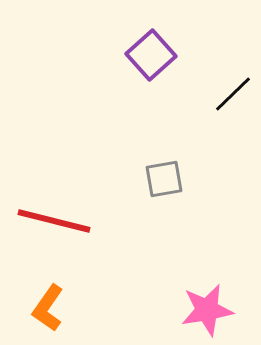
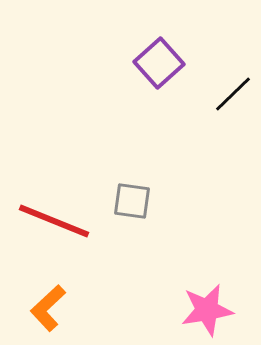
purple square: moved 8 px right, 8 px down
gray square: moved 32 px left, 22 px down; rotated 18 degrees clockwise
red line: rotated 8 degrees clockwise
orange L-shape: rotated 12 degrees clockwise
